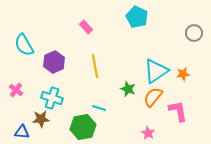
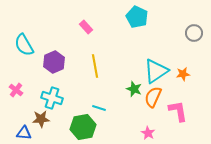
green star: moved 6 px right
orange semicircle: rotated 15 degrees counterclockwise
blue triangle: moved 2 px right, 1 px down
